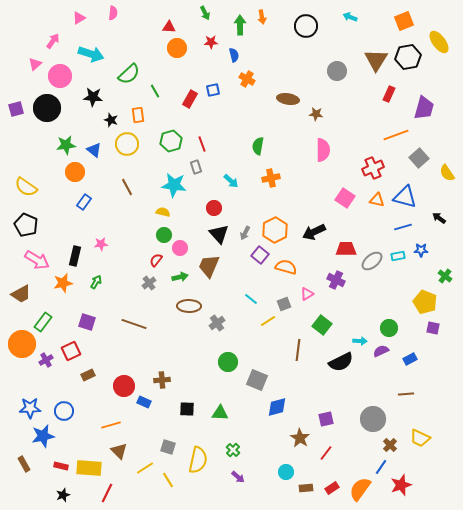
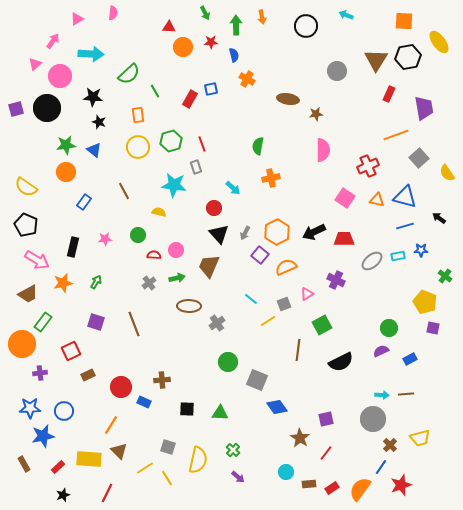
cyan arrow at (350, 17): moved 4 px left, 2 px up
pink triangle at (79, 18): moved 2 px left, 1 px down
orange square at (404, 21): rotated 24 degrees clockwise
green arrow at (240, 25): moved 4 px left
orange circle at (177, 48): moved 6 px right, 1 px up
cyan arrow at (91, 54): rotated 15 degrees counterclockwise
blue square at (213, 90): moved 2 px left, 1 px up
purple trapezoid at (424, 108): rotated 25 degrees counterclockwise
brown star at (316, 114): rotated 16 degrees counterclockwise
black star at (111, 120): moved 12 px left, 2 px down
yellow circle at (127, 144): moved 11 px right, 3 px down
red cross at (373, 168): moved 5 px left, 2 px up
orange circle at (75, 172): moved 9 px left
cyan arrow at (231, 181): moved 2 px right, 7 px down
brown line at (127, 187): moved 3 px left, 4 px down
yellow semicircle at (163, 212): moved 4 px left
blue line at (403, 227): moved 2 px right, 1 px up
orange hexagon at (275, 230): moved 2 px right, 2 px down
green circle at (164, 235): moved 26 px left
pink star at (101, 244): moved 4 px right, 5 px up
pink circle at (180, 248): moved 4 px left, 2 px down
red trapezoid at (346, 249): moved 2 px left, 10 px up
black rectangle at (75, 256): moved 2 px left, 9 px up
red semicircle at (156, 260): moved 2 px left, 5 px up; rotated 56 degrees clockwise
orange semicircle at (286, 267): rotated 40 degrees counterclockwise
green arrow at (180, 277): moved 3 px left, 1 px down
brown trapezoid at (21, 294): moved 7 px right
purple square at (87, 322): moved 9 px right
brown line at (134, 324): rotated 50 degrees clockwise
green square at (322, 325): rotated 24 degrees clockwise
cyan arrow at (360, 341): moved 22 px right, 54 px down
purple cross at (46, 360): moved 6 px left, 13 px down; rotated 24 degrees clockwise
red circle at (124, 386): moved 3 px left, 1 px down
blue diamond at (277, 407): rotated 70 degrees clockwise
orange line at (111, 425): rotated 42 degrees counterclockwise
yellow trapezoid at (420, 438): rotated 40 degrees counterclockwise
red rectangle at (61, 466): moved 3 px left, 1 px down; rotated 56 degrees counterclockwise
yellow rectangle at (89, 468): moved 9 px up
yellow line at (168, 480): moved 1 px left, 2 px up
brown rectangle at (306, 488): moved 3 px right, 4 px up
